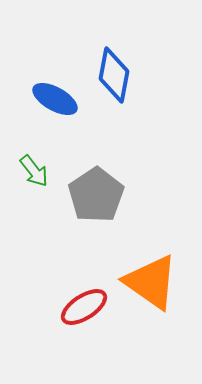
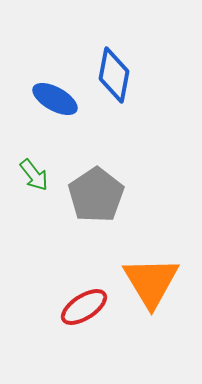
green arrow: moved 4 px down
orange triangle: rotated 24 degrees clockwise
